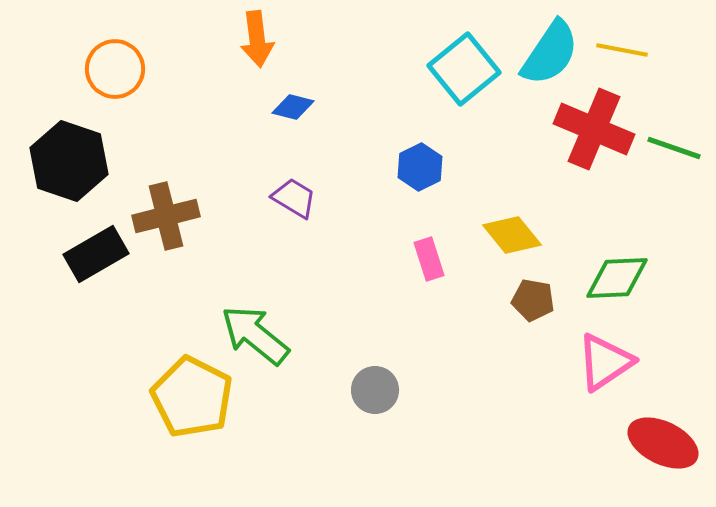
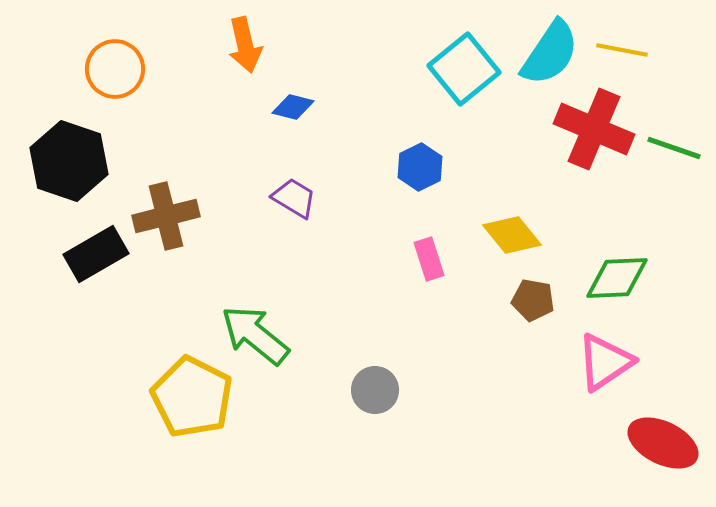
orange arrow: moved 12 px left, 6 px down; rotated 6 degrees counterclockwise
